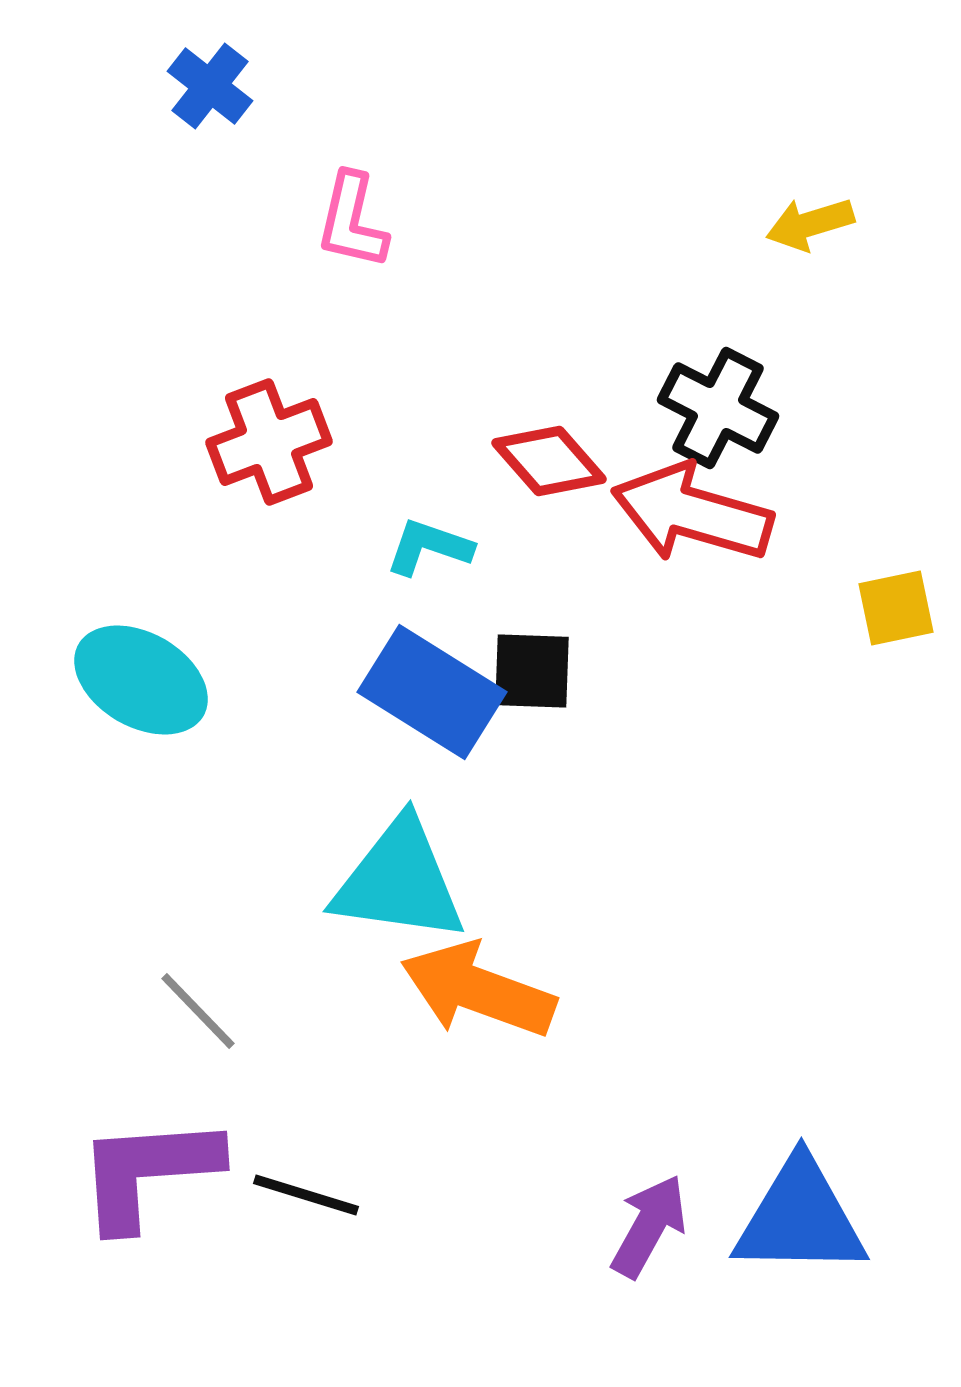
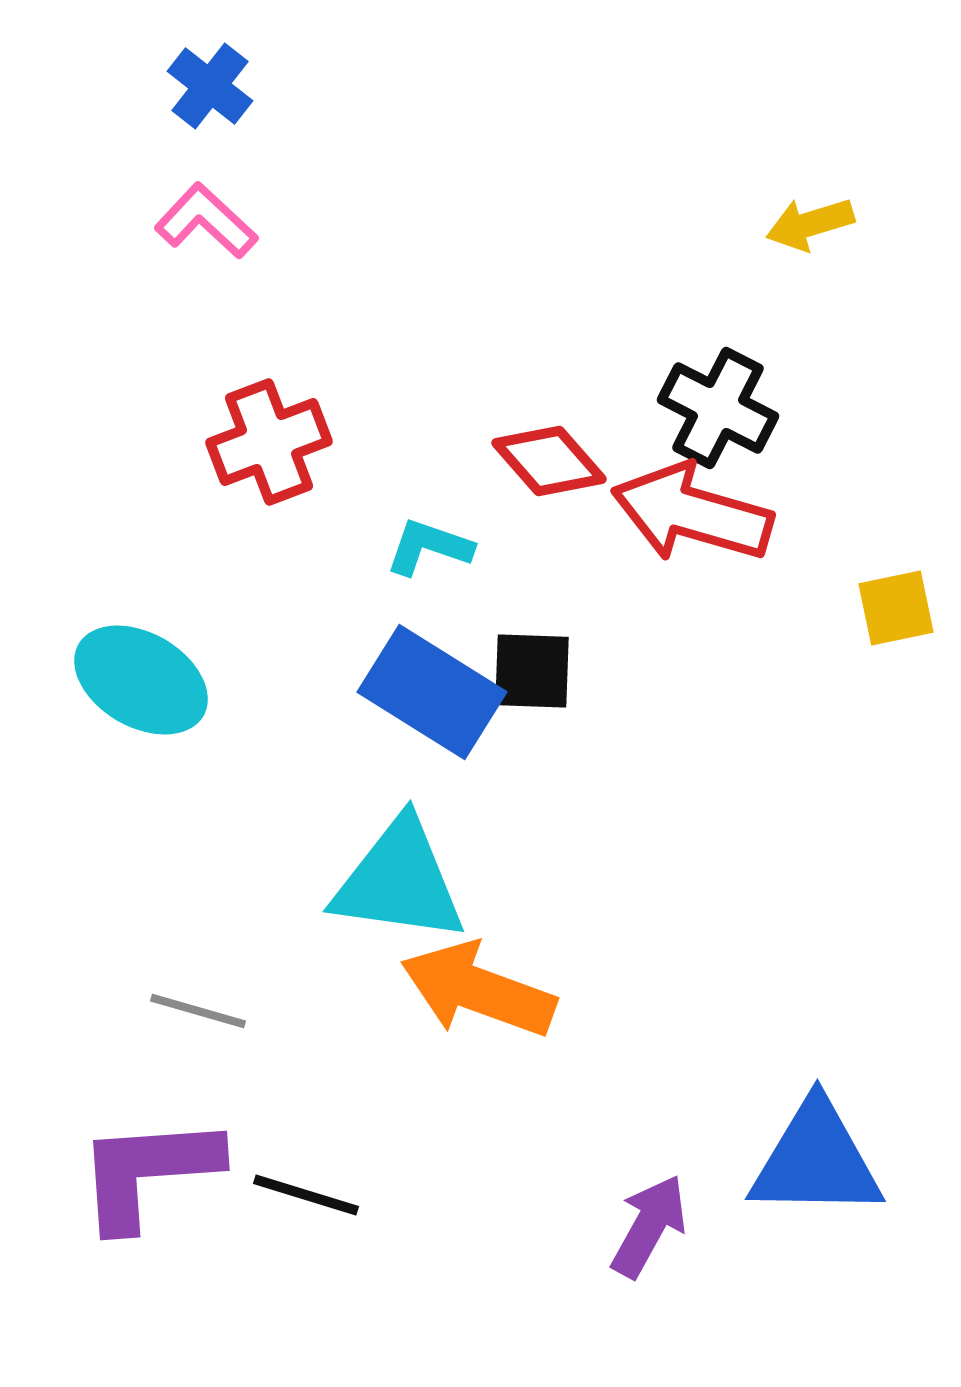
pink L-shape: moved 146 px left; rotated 120 degrees clockwise
gray line: rotated 30 degrees counterclockwise
blue triangle: moved 16 px right, 58 px up
